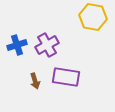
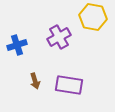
purple cross: moved 12 px right, 8 px up
purple rectangle: moved 3 px right, 8 px down
